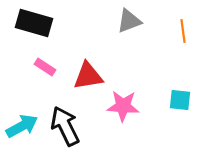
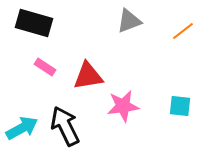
orange line: rotated 60 degrees clockwise
cyan square: moved 6 px down
pink star: rotated 12 degrees counterclockwise
cyan arrow: moved 2 px down
